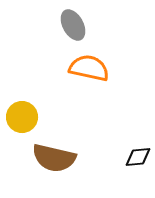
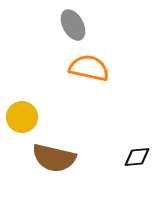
black diamond: moved 1 px left
